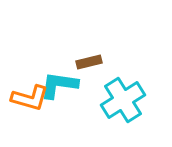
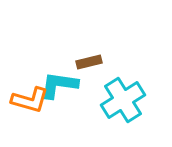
orange L-shape: moved 2 px down
